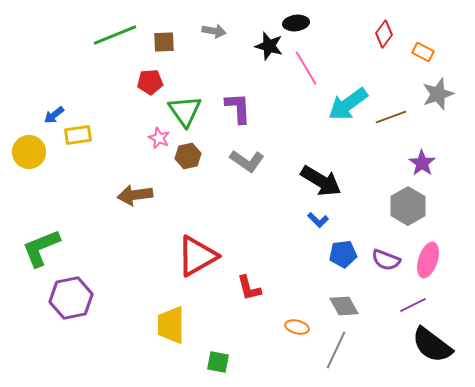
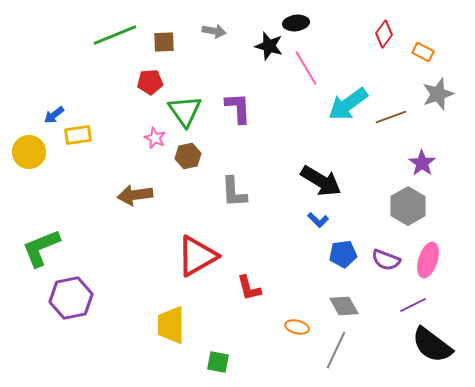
pink star: moved 4 px left
gray L-shape: moved 13 px left, 31 px down; rotated 52 degrees clockwise
